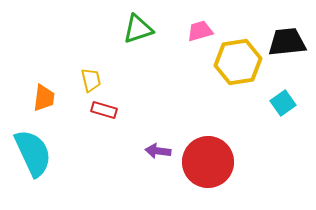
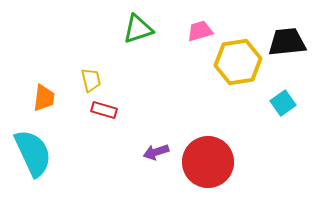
purple arrow: moved 2 px left, 1 px down; rotated 25 degrees counterclockwise
